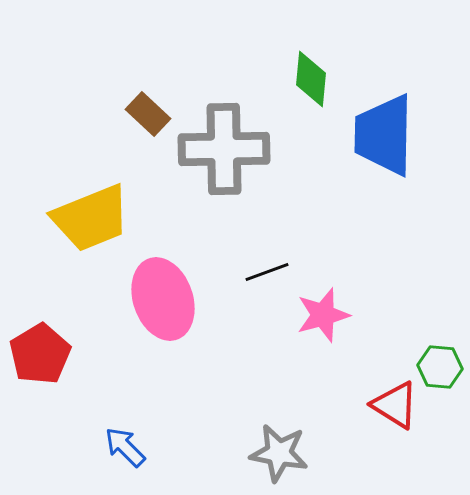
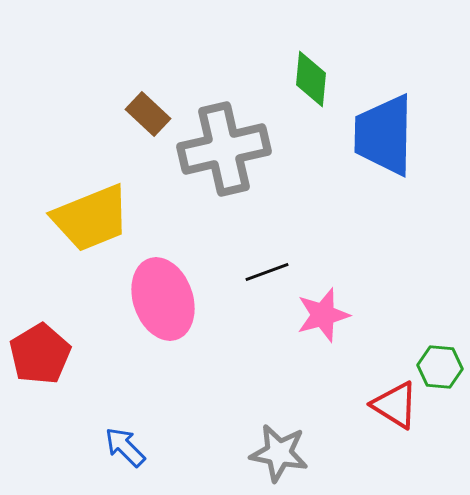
gray cross: rotated 12 degrees counterclockwise
